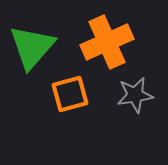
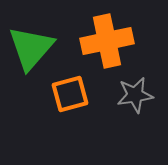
orange cross: moved 1 px up; rotated 12 degrees clockwise
green triangle: moved 1 px left, 1 px down
